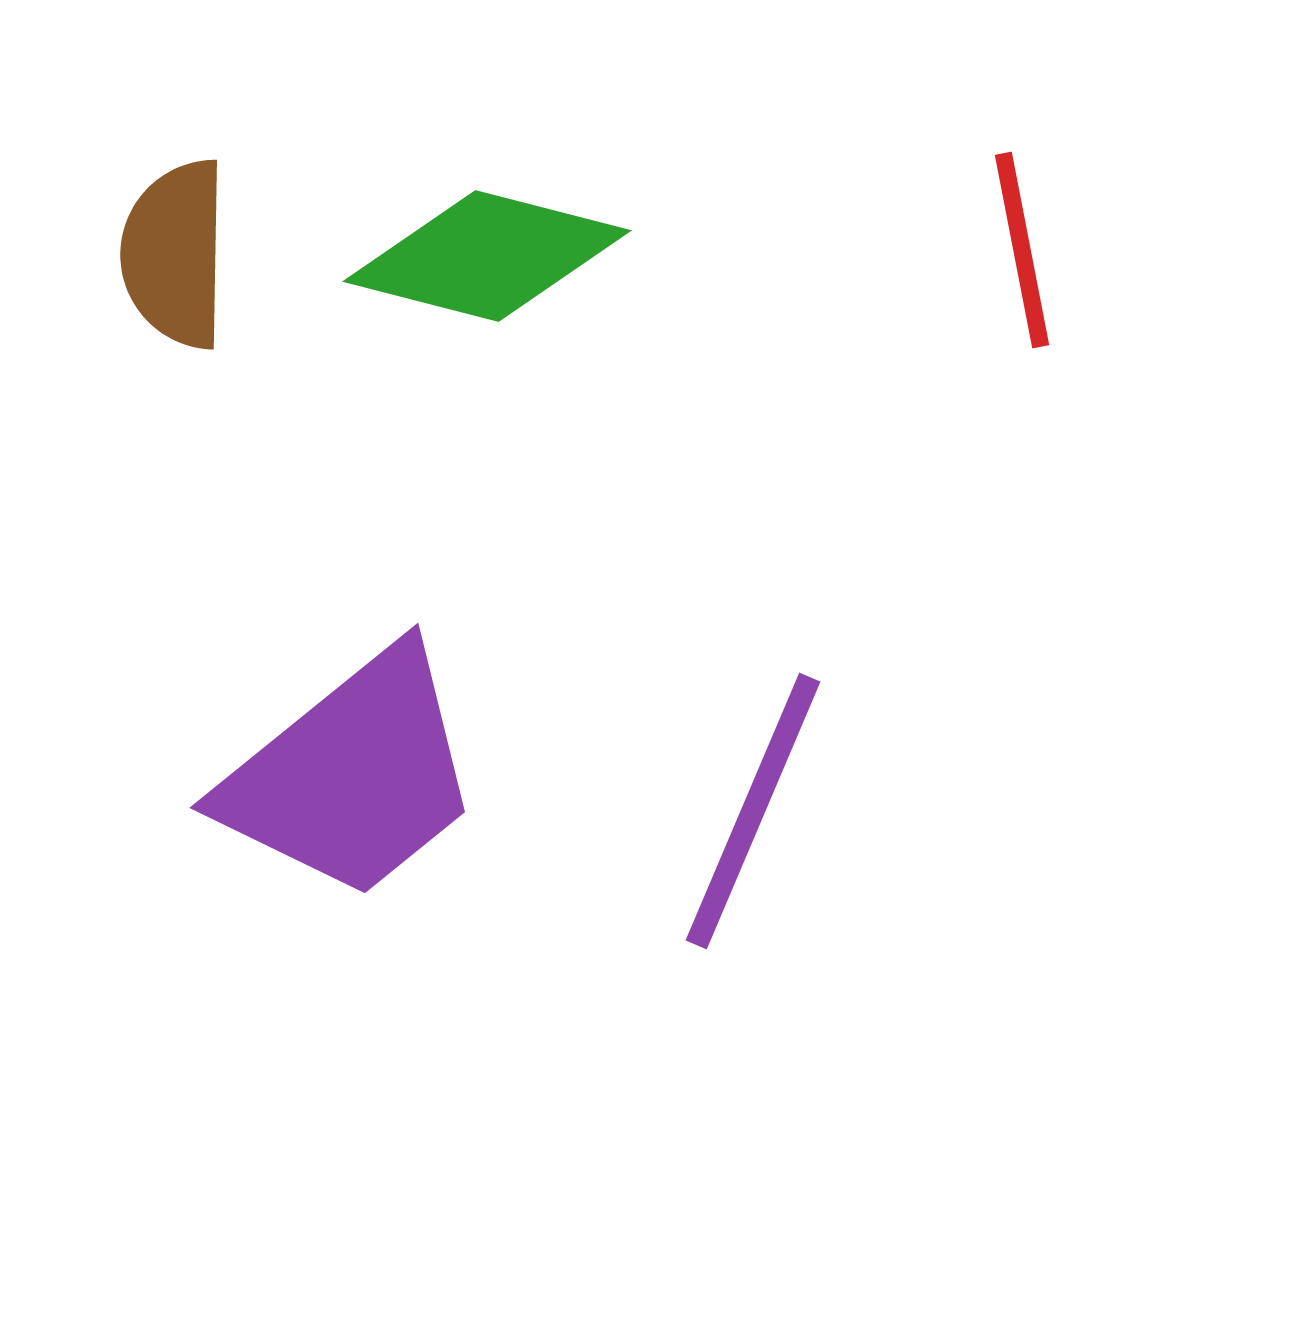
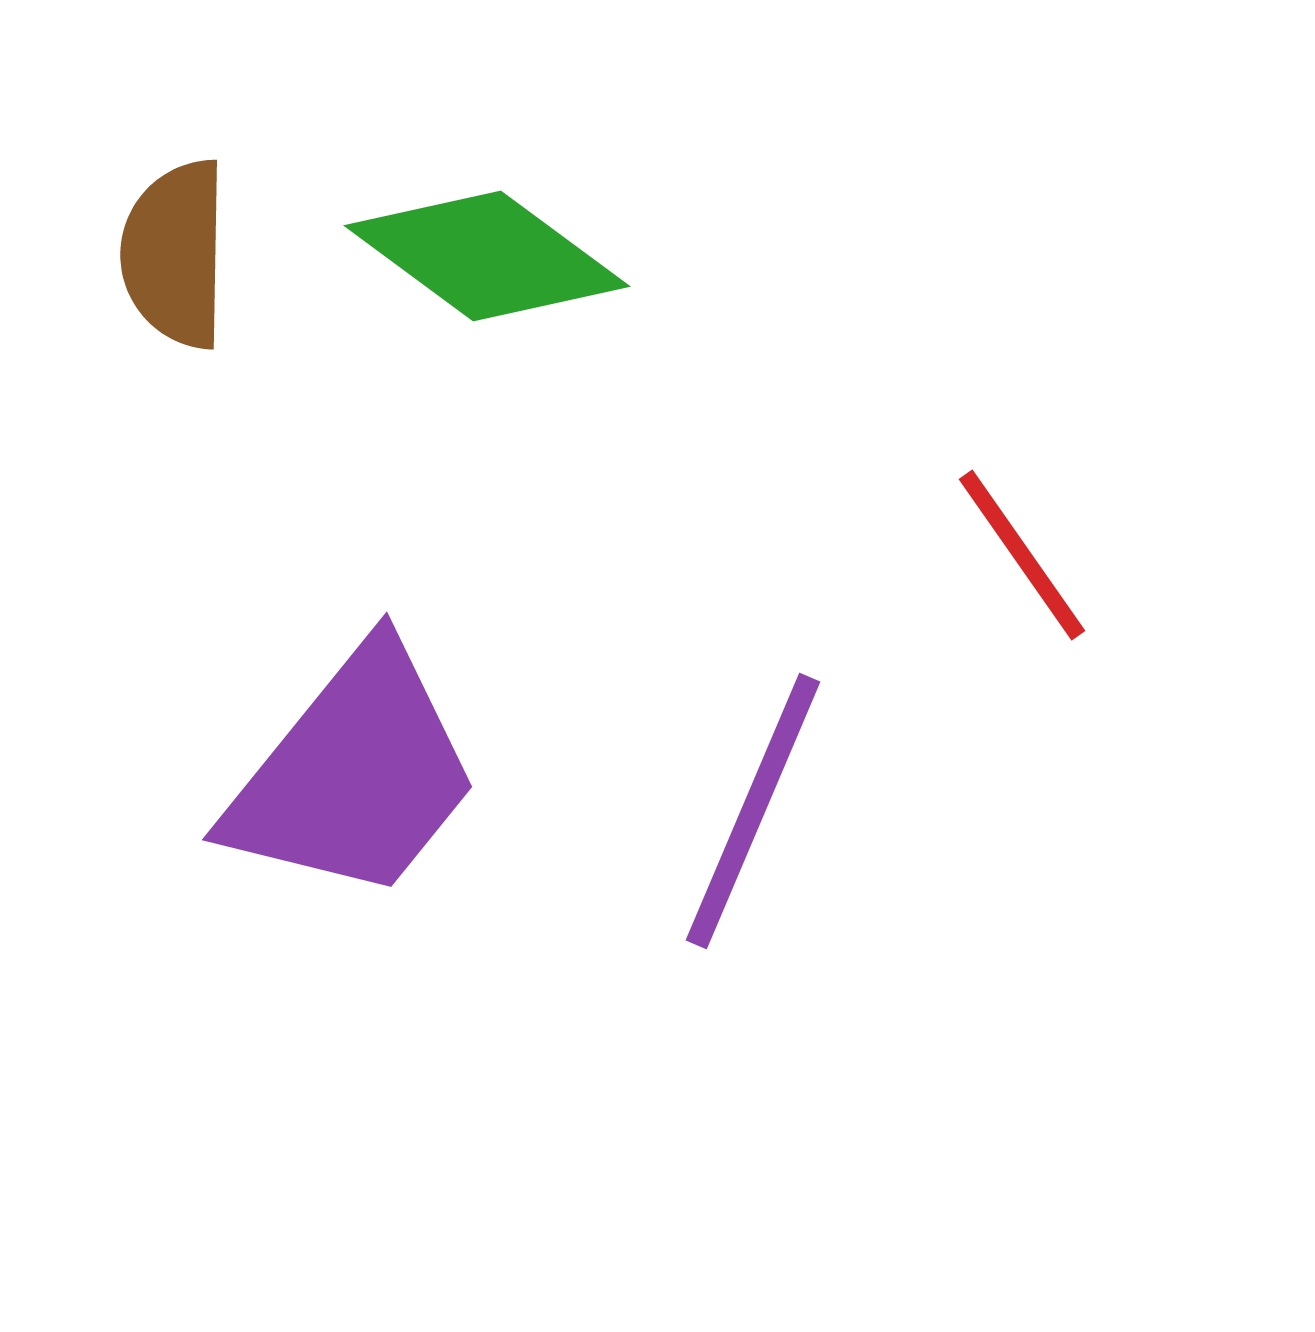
red line: moved 305 px down; rotated 24 degrees counterclockwise
green diamond: rotated 22 degrees clockwise
purple trapezoid: moved 2 px right, 1 px up; rotated 12 degrees counterclockwise
